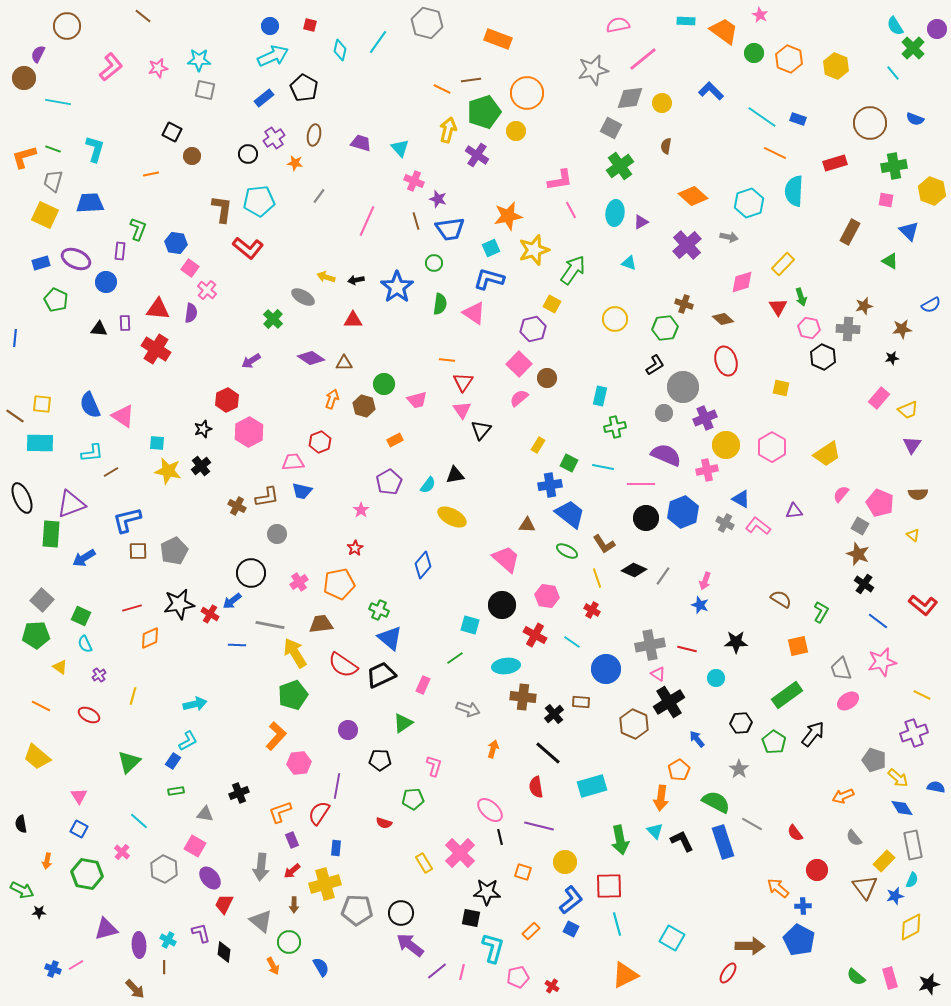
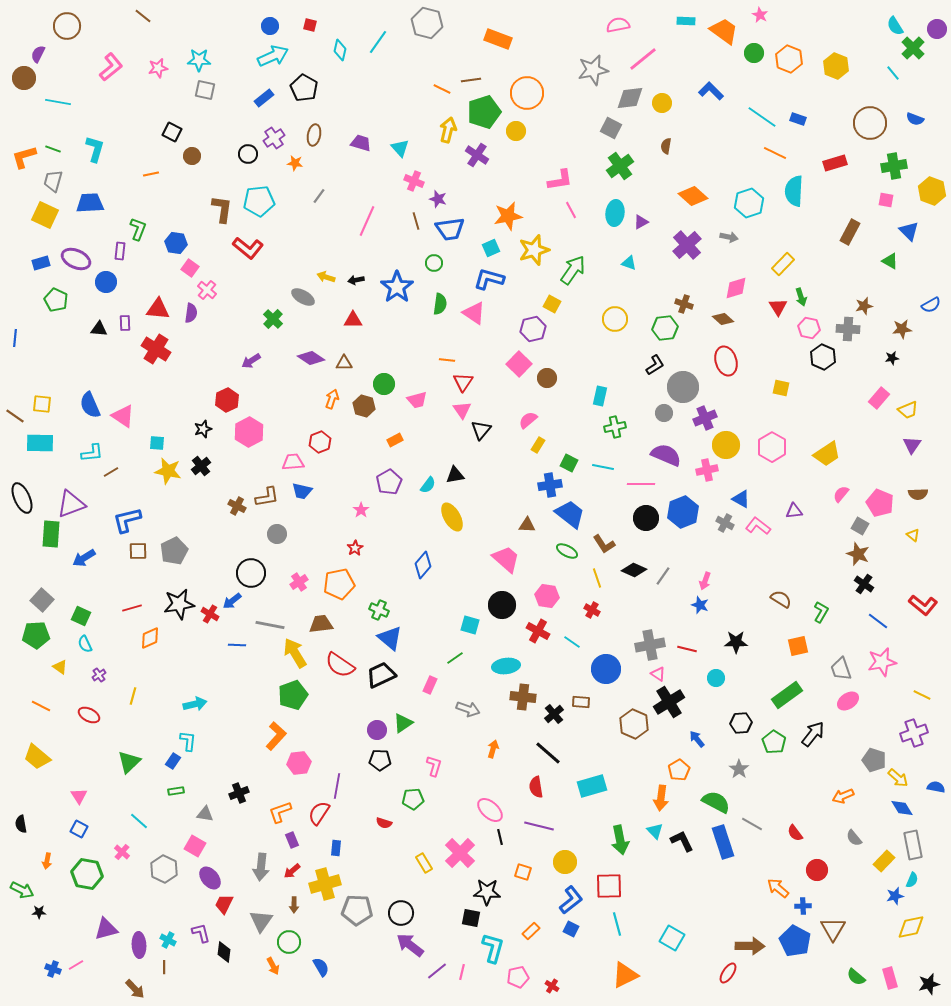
pink diamond at (742, 282): moved 6 px left, 6 px down
pink semicircle at (519, 398): moved 9 px right, 22 px down
yellow ellipse at (452, 517): rotated 32 degrees clockwise
red cross at (535, 635): moved 3 px right, 4 px up
red semicircle at (343, 665): moved 3 px left
pink rectangle at (423, 685): moved 7 px right
purple circle at (348, 730): moved 29 px right
cyan L-shape at (188, 741): rotated 55 degrees counterclockwise
brown triangle at (865, 887): moved 32 px left, 42 px down; rotated 8 degrees clockwise
gray triangle at (261, 921): rotated 25 degrees clockwise
yellow diamond at (911, 927): rotated 16 degrees clockwise
blue pentagon at (799, 940): moved 4 px left, 1 px down
